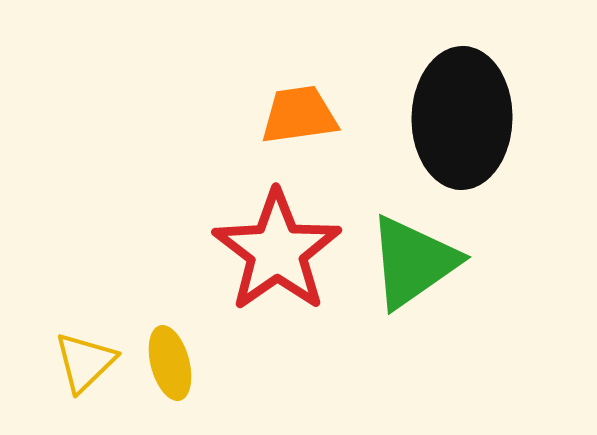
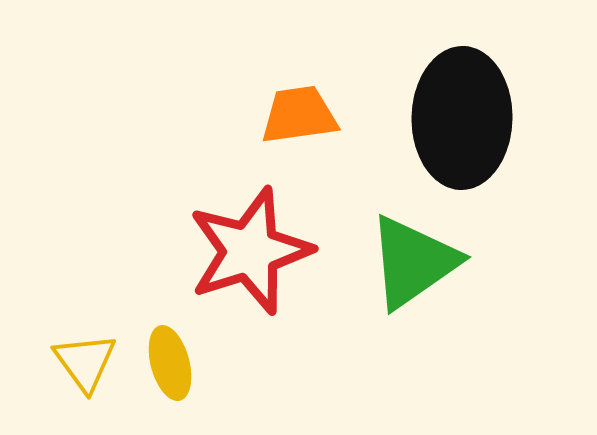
red star: moved 27 px left; rotated 17 degrees clockwise
yellow triangle: rotated 22 degrees counterclockwise
